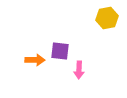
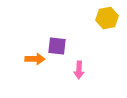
purple square: moved 3 px left, 5 px up
orange arrow: moved 1 px up
